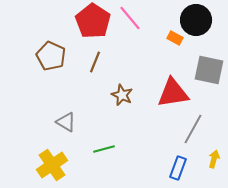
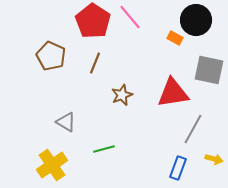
pink line: moved 1 px up
brown line: moved 1 px down
brown star: rotated 25 degrees clockwise
yellow arrow: rotated 90 degrees clockwise
